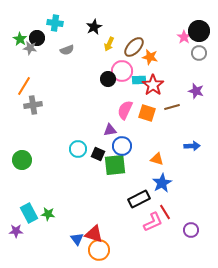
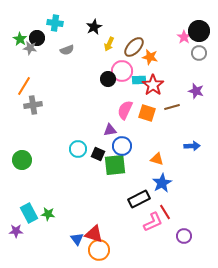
purple circle at (191, 230): moved 7 px left, 6 px down
